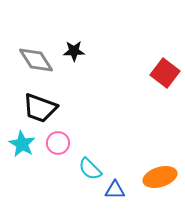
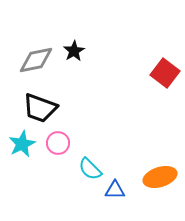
black star: rotated 30 degrees counterclockwise
gray diamond: rotated 69 degrees counterclockwise
cyan star: rotated 16 degrees clockwise
